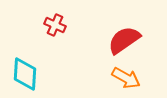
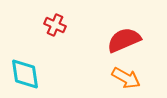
red semicircle: rotated 12 degrees clockwise
cyan diamond: rotated 12 degrees counterclockwise
